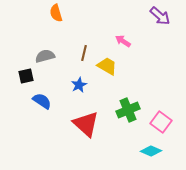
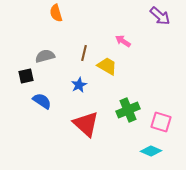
pink square: rotated 20 degrees counterclockwise
